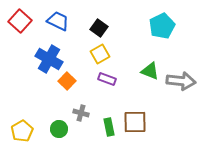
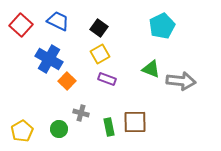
red square: moved 1 px right, 4 px down
green triangle: moved 1 px right, 2 px up
